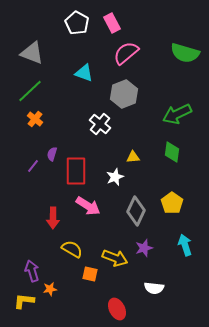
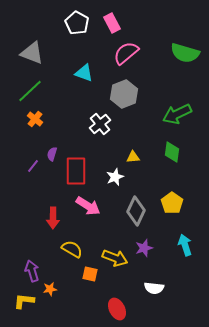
white cross: rotated 10 degrees clockwise
